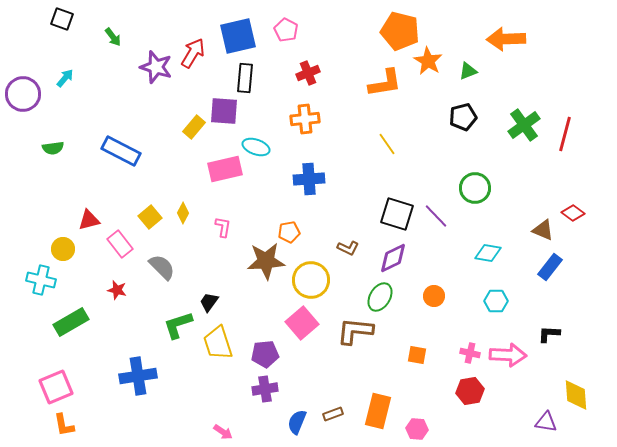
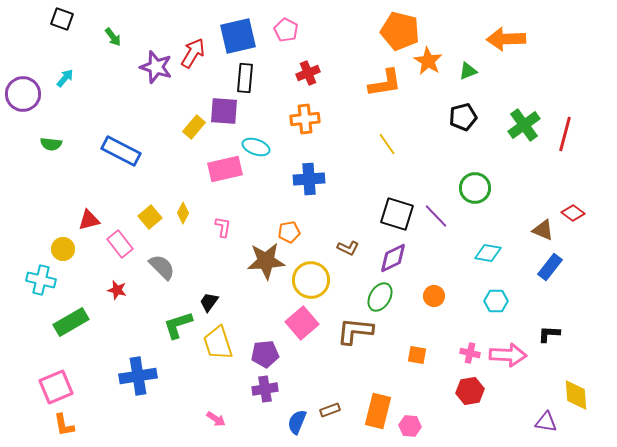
green semicircle at (53, 148): moved 2 px left, 4 px up; rotated 15 degrees clockwise
brown rectangle at (333, 414): moved 3 px left, 4 px up
pink hexagon at (417, 429): moved 7 px left, 3 px up
pink arrow at (223, 432): moved 7 px left, 13 px up
